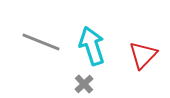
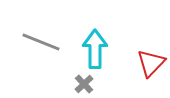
cyan arrow: moved 3 px right, 3 px down; rotated 18 degrees clockwise
red triangle: moved 8 px right, 8 px down
